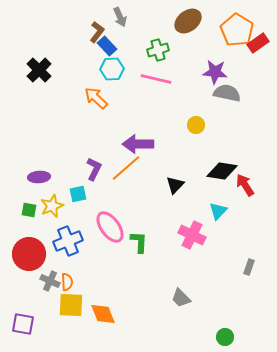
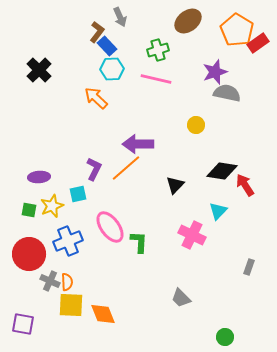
purple star: rotated 25 degrees counterclockwise
